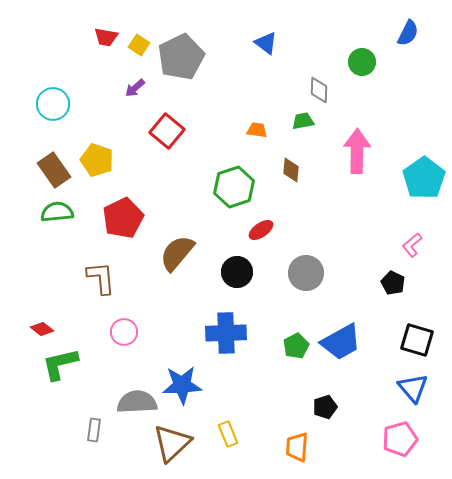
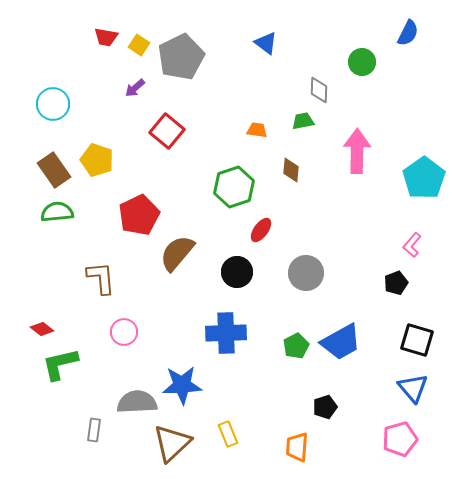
red pentagon at (123, 218): moved 16 px right, 3 px up
red ellipse at (261, 230): rotated 20 degrees counterclockwise
pink L-shape at (412, 245): rotated 10 degrees counterclockwise
black pentagon at (393, 283): moved 3 px right; rotated 25 degrees clockwise
